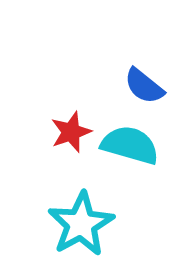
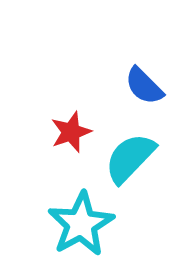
blue semicircle: rotated 6 degrees clockwise
cyan semicircle: moved 13 px down; rotated 62 degrees counterclockwise
